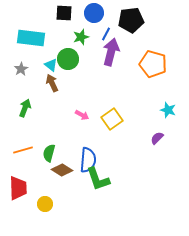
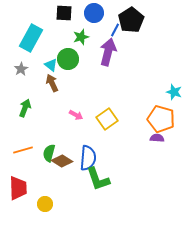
black pentagon: rotated 25 degrees counterclockwise
blue line: moved 9 px right, 4 px up
cyan rectangle: rotated 68 degrees counterclockwise
purple arrow: moved 3 px left
orange pentagon: moved 8 px right, 55 px down
cyan star: moved 6 px right, 18 px up
pink arrow: moved 6 px left
yellow square: moved 5 px left
purple semicircle: rotated 48 degrees clockwise
blue semicircle: moved 2 px up
brown diamond: moved 9 px up
